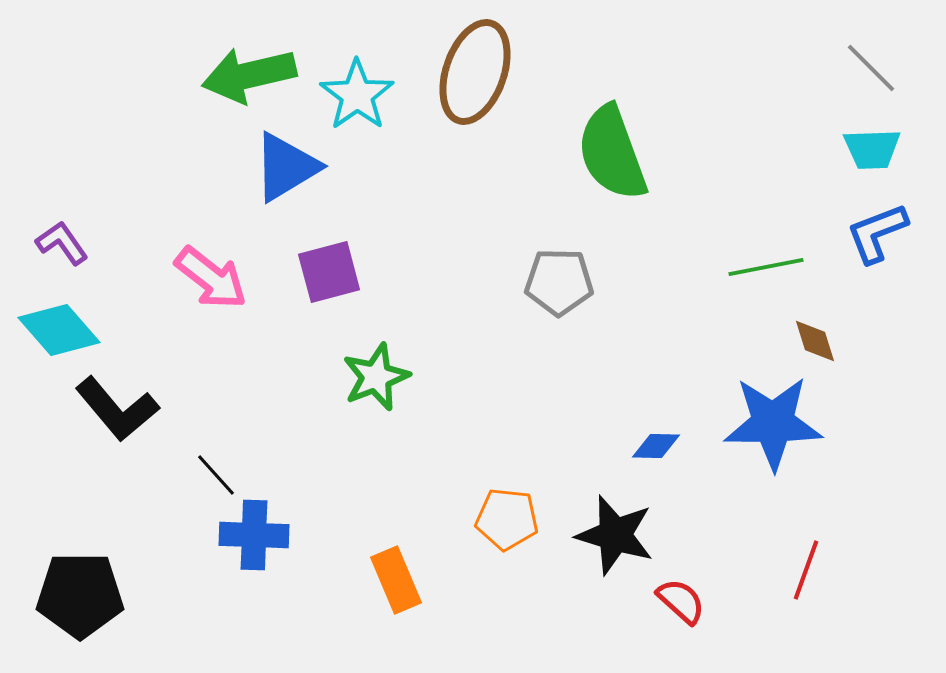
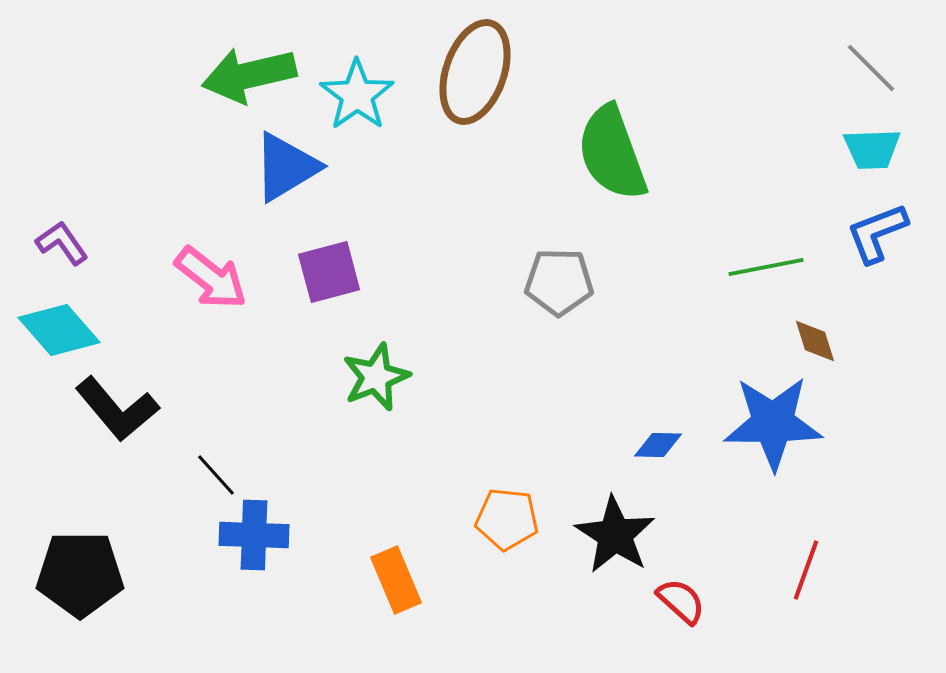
blue diamond: moved 2 px right, 1 px up
black star: rotated 16 degrees clockwise
black pentagon: moved 21 px up
